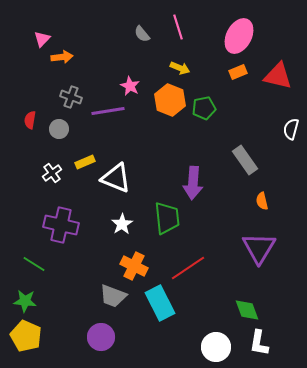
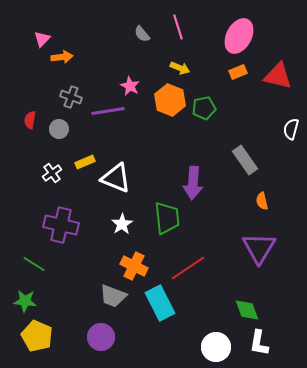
yellow pentagon: moved 11 px right
